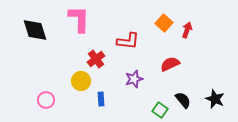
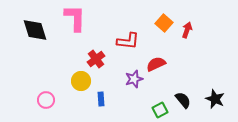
pink L-shape: moved 4 px left, 1 px up
red semicircle: moved 14 px left
green square: rotated 28 degrees clockwise
